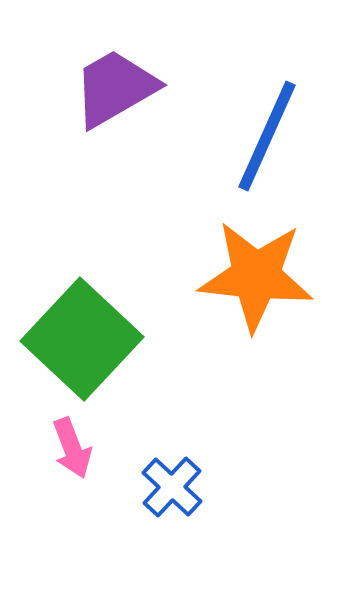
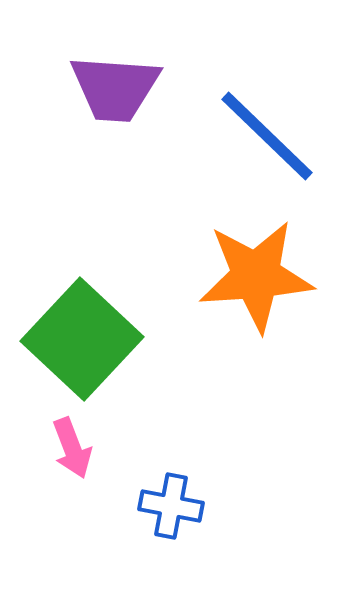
purple trapezoid: rotated 146 degrees counterclockwise
blue line: rotated 70 degrees counterclockwise
orange star: rotated 10 degrees counterclockwise
blue cross: moved 1 px left, 19 px down; rotated 32 degrees counterclockwise
